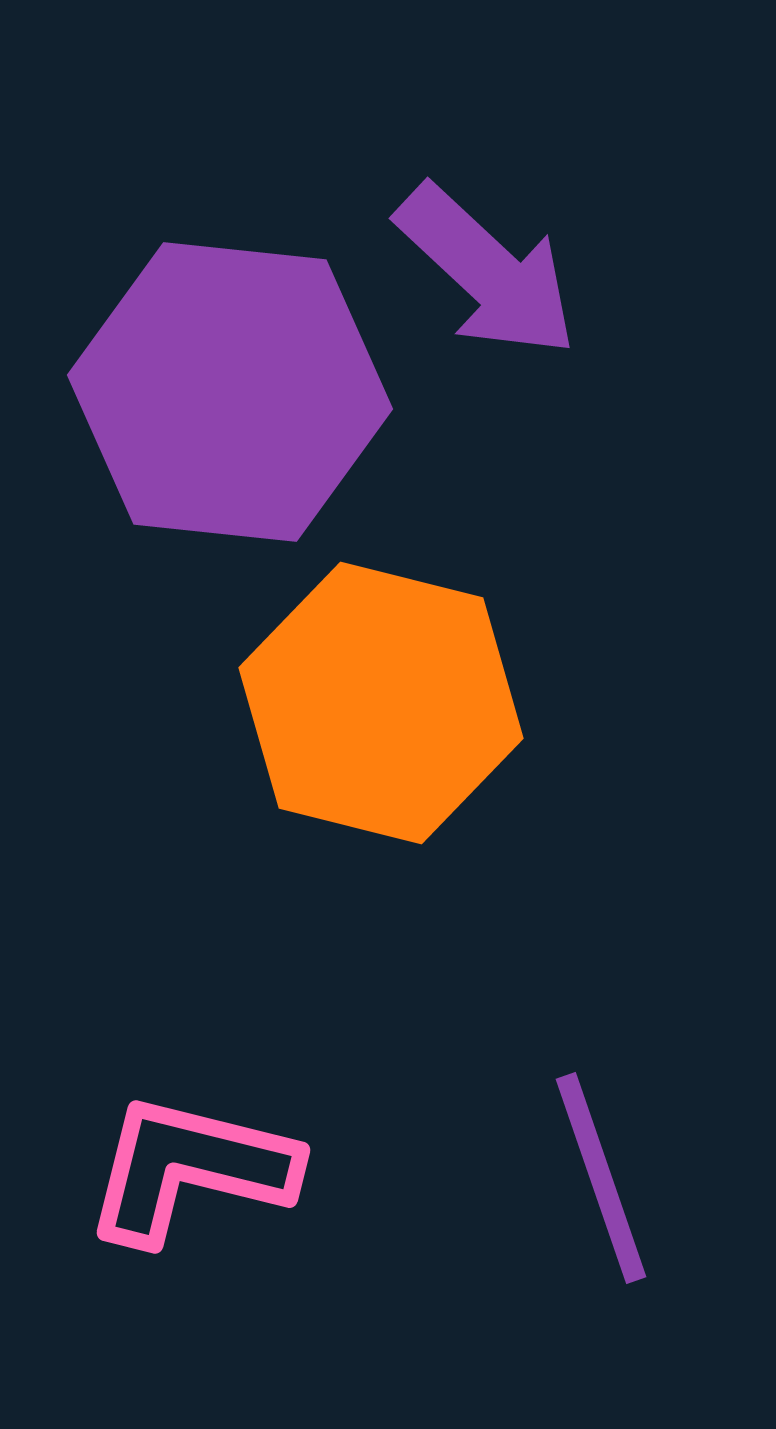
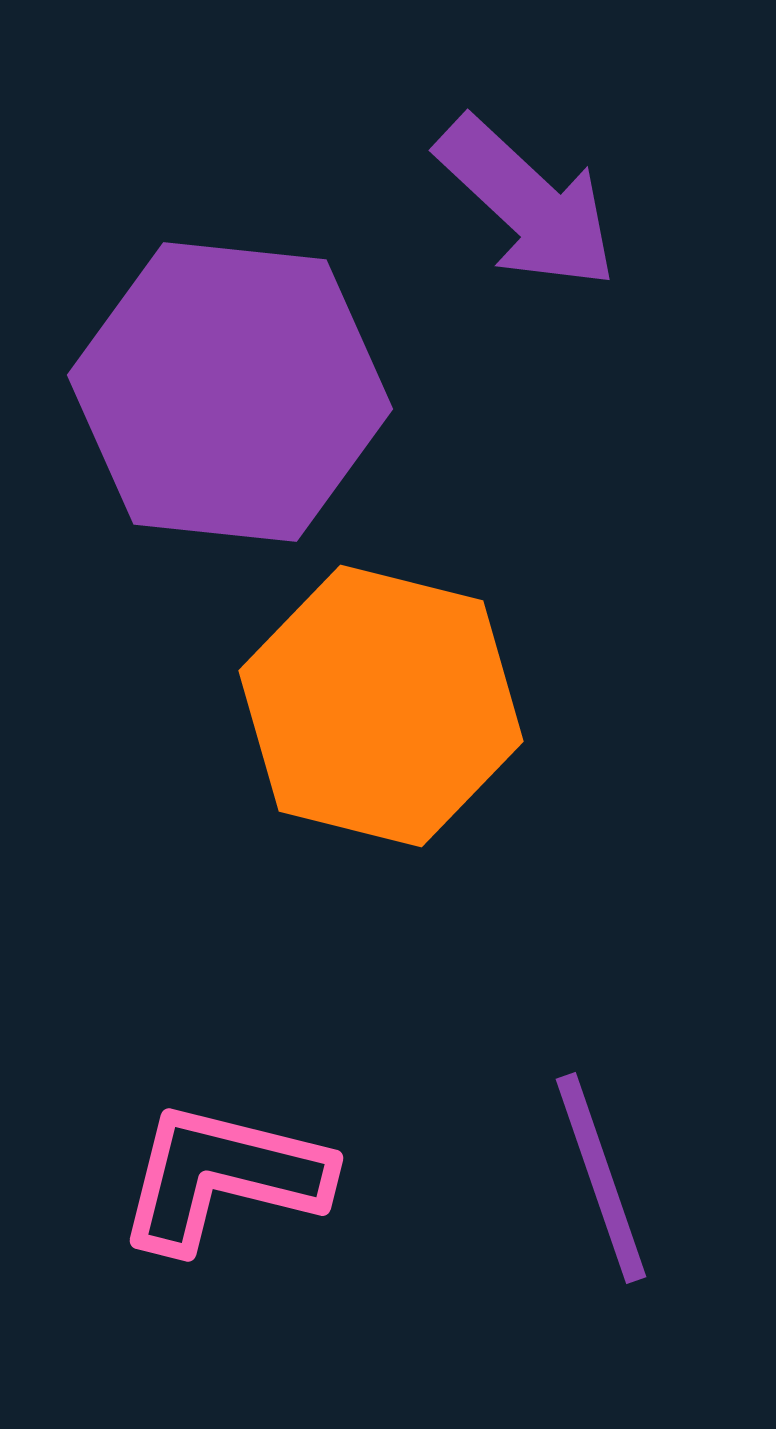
purple arrow: moved 40 px right, 68 px up
orange hexagon: moved 3 px down
pink L-shape: moved 33 px right, 8 px down
